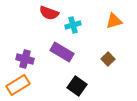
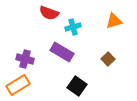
cyan cross: moved 2 px down
